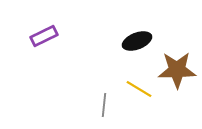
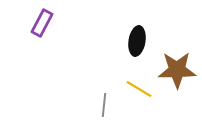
purple rectangle: moved 2 px left, 13 px up; rotated 36 degrees counterclockwise
black ellipse: rotated 60 degrees counterclockwise
